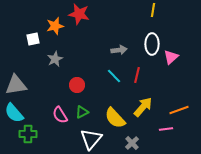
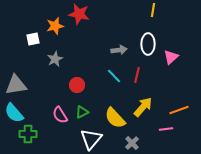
white ellipse: moved 4 px left
